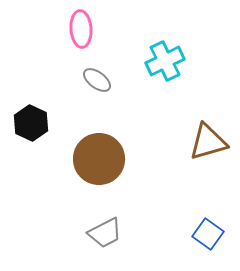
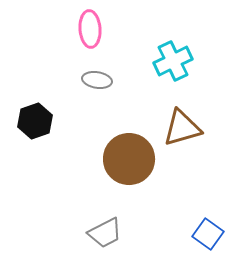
pink ellipse: moved 9 px right
cyan cross: moved 8 px right
gray ellipse: rotated 28 degrees counterclockwise
black hexagon: moved 4 px right, 2 px up; rotated 16 degrees clockwise
brown triangle: moved 26 px left, 14 px up
brown circle: moved 30 px right
